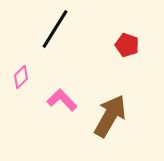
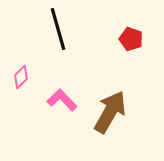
black line: moved 3 px right; rotated 48 degrees counterclockwise
red pentagon: moved 4 px right, 6 px up
brown arrow: moved 4 px up
